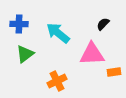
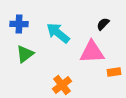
pink triangle: moved 2 px up
orange cross: moved 5 px right, 4 px down; rotated 12 degrees counterclockwise
